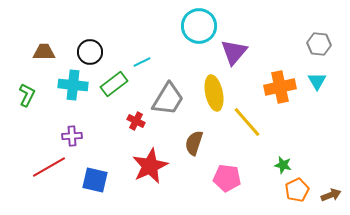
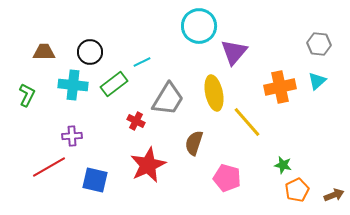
cyan triangle: rotated 18 degrees clockwise
red star: moved 2 px left, 1 px up
pink pentagon: rotated 8 degrees clockwise
brown arrow: moved 3 px right
